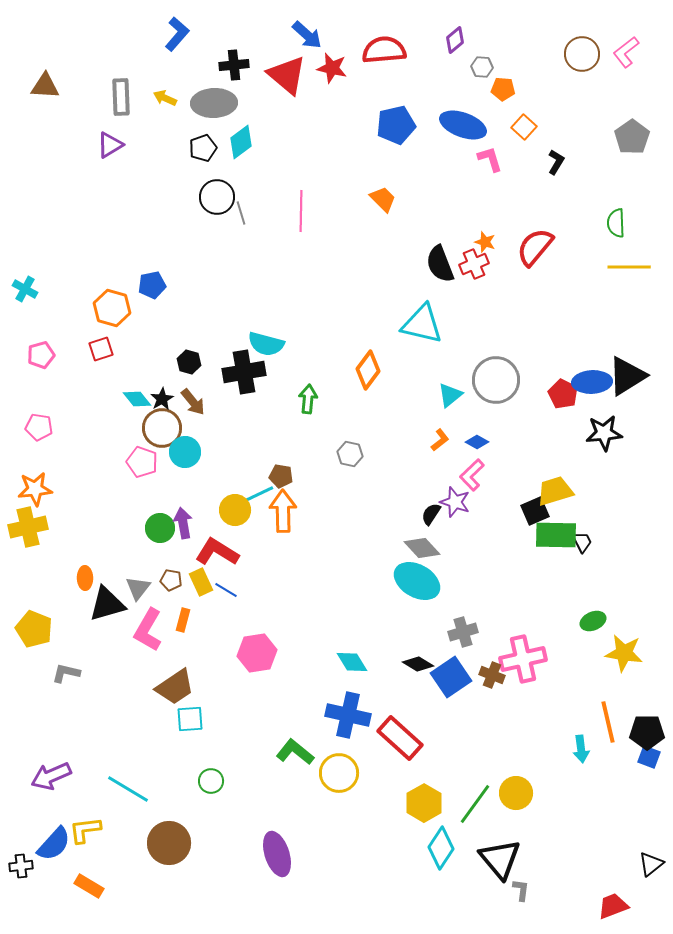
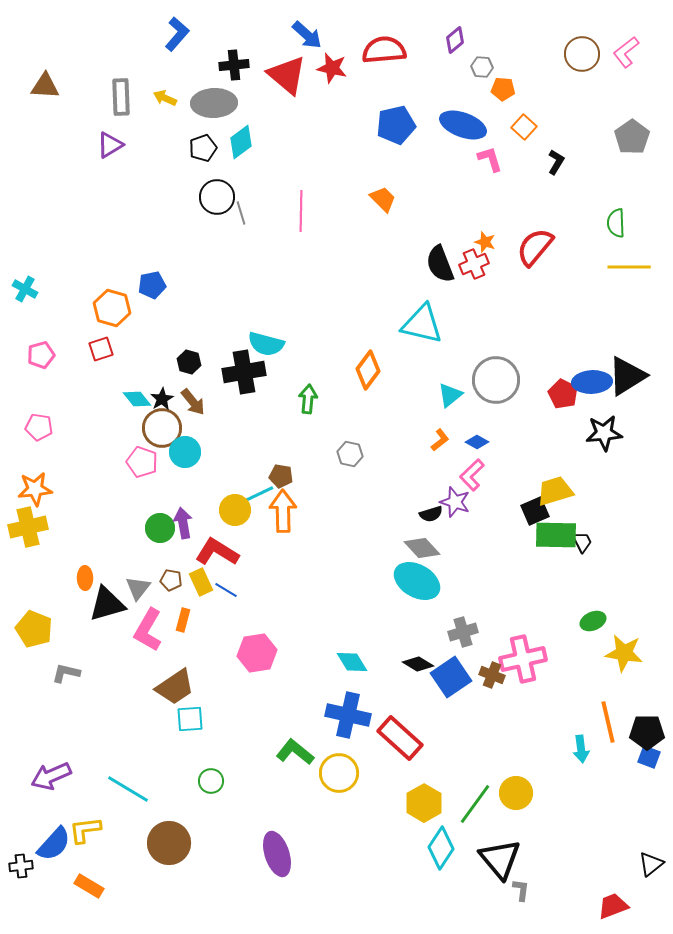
black semicircle at (431, 514): rotated 140 degrees counterclockwise
